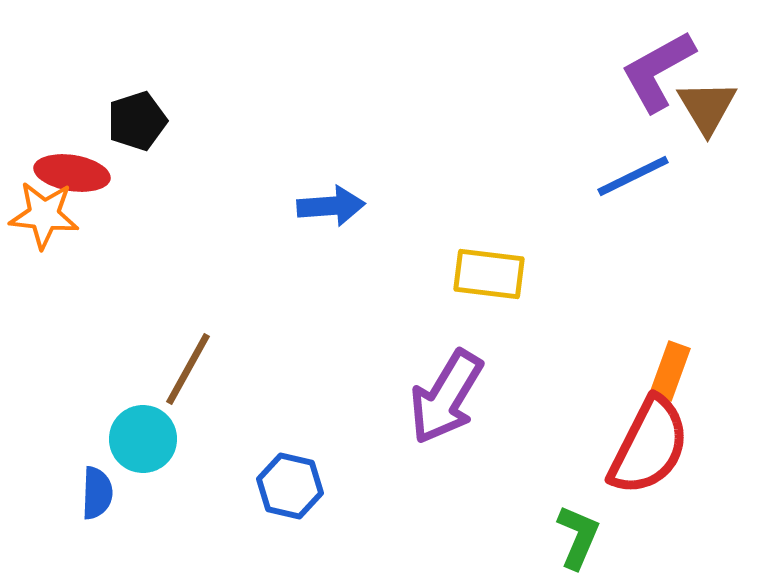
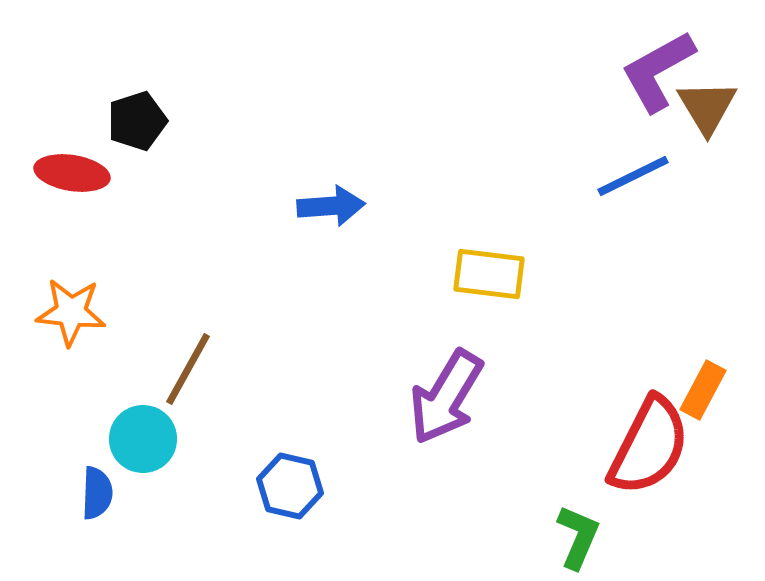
orange star: moved 27 px right, 97 px down
orange rectangle: moved 33 px right, 19 px down; rotated 8 degrees clockwise
